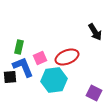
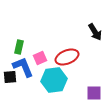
purple square: rotated 28 degrees counterclockwise
